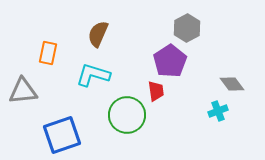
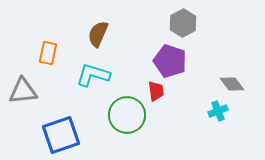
gray hexagon: moved 4 px left, 5 px up
purple pentagon: rotated 20 degrees counterclockwise
blue square: moved 1 px left
